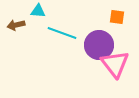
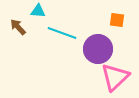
orange square: moved 3 px down
brown arrow: moved 2 px right, 2 px down; rotated 60 degrees clockwise
purple circle: moved 1 px left, 4 px down
pink triangle: moved 13 px down; rotated 24 degrees clockwise
